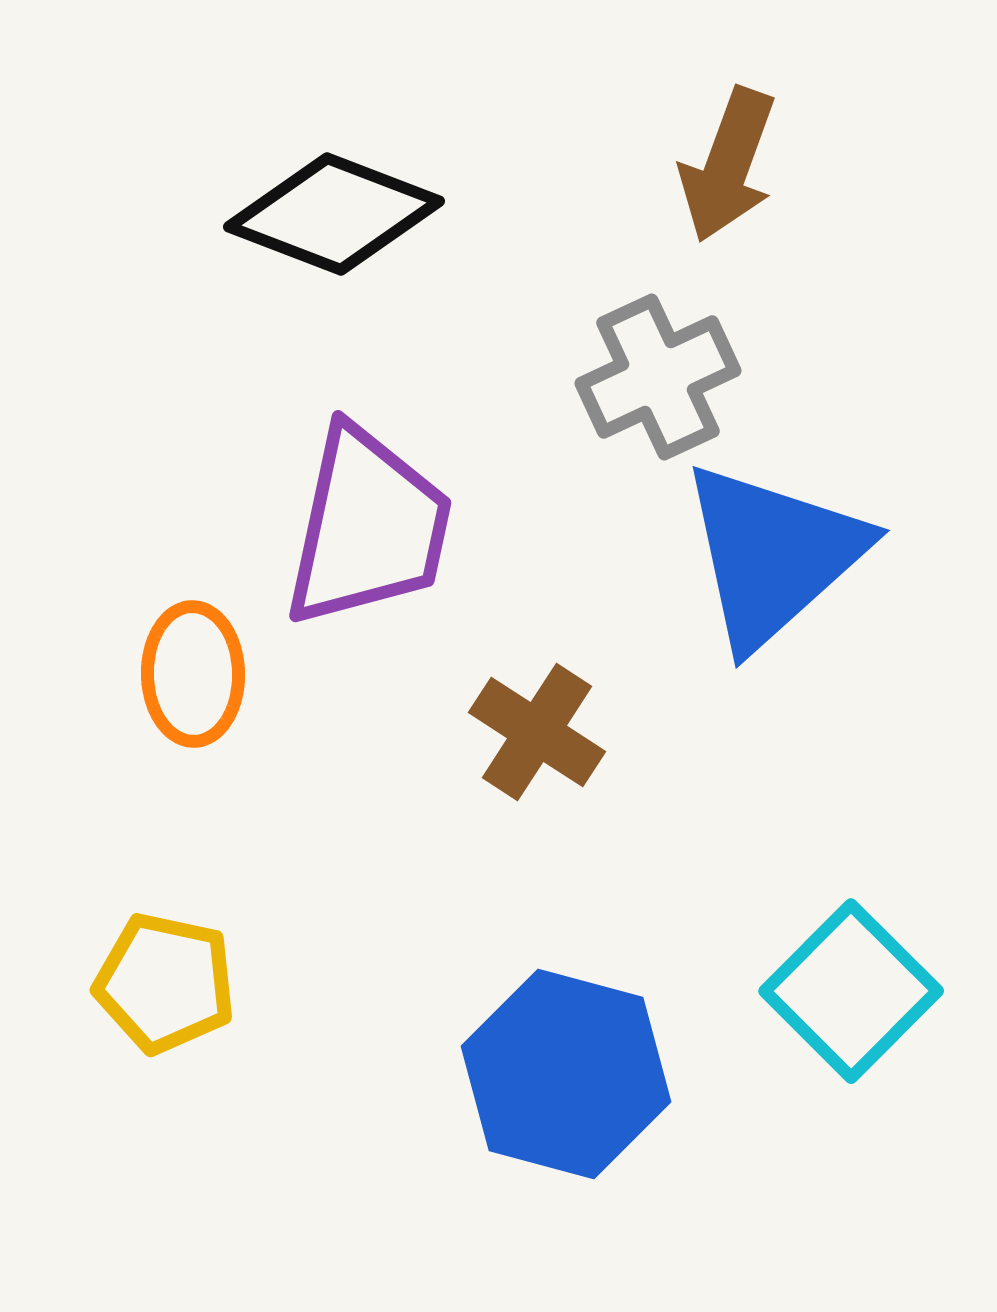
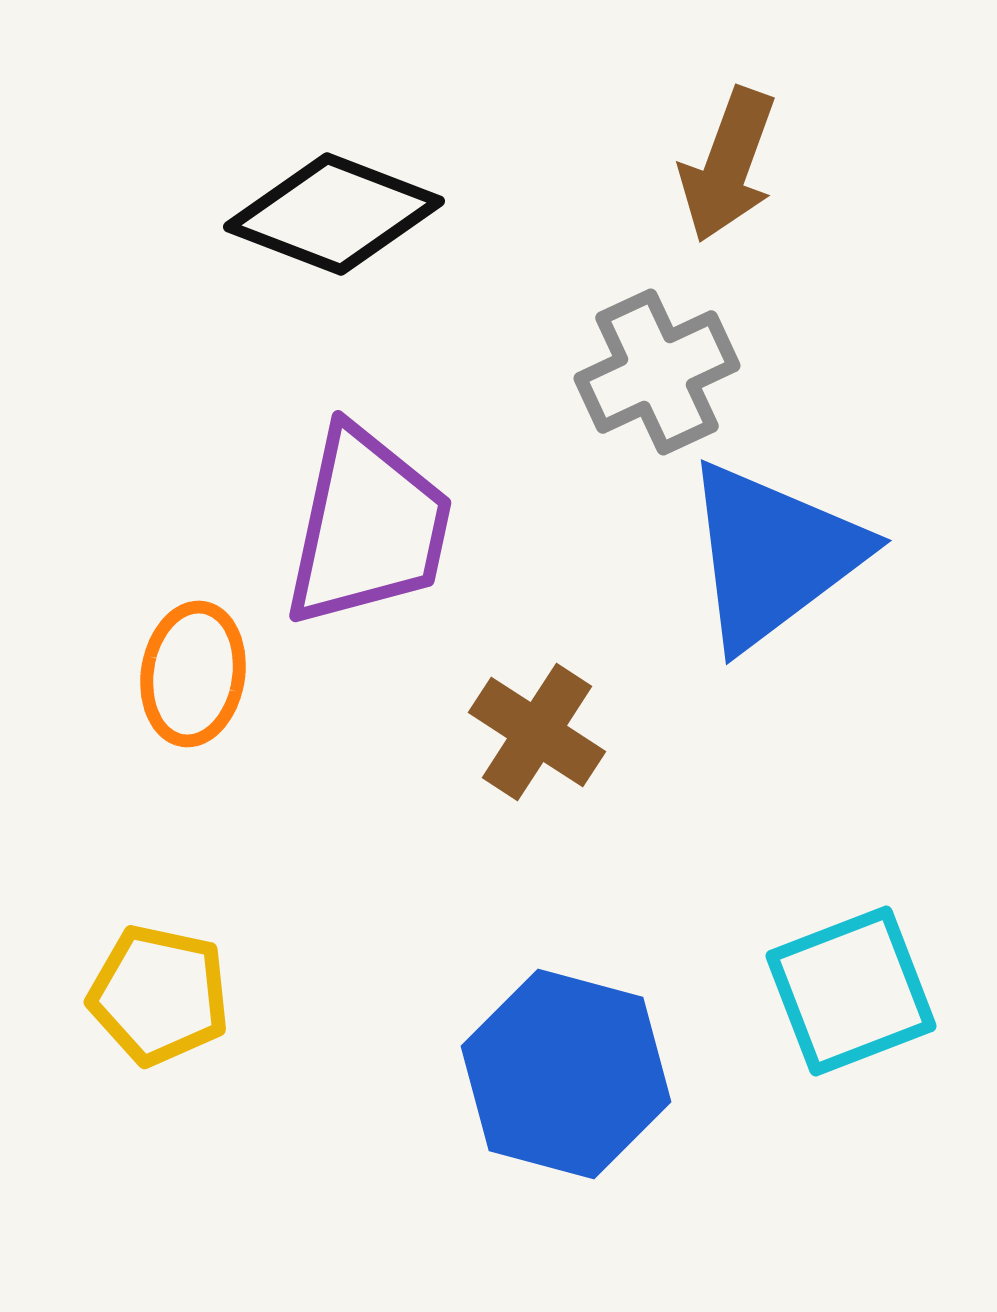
gray cross: moved 1 px left, 5 px up
blue triangle: rotated 5 degrees clockwise
orange ellipse: rotated 10 degrees clockwise
yellow pentagon: moved 6 px left, 12 px down
cyan square: rotated 24 degrees clockwise
